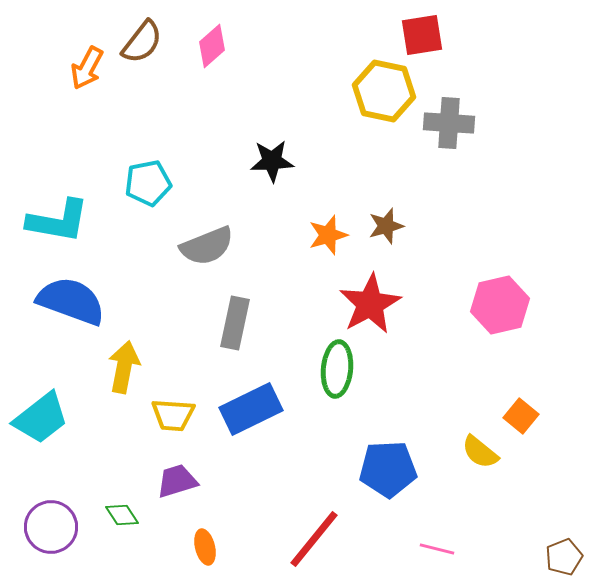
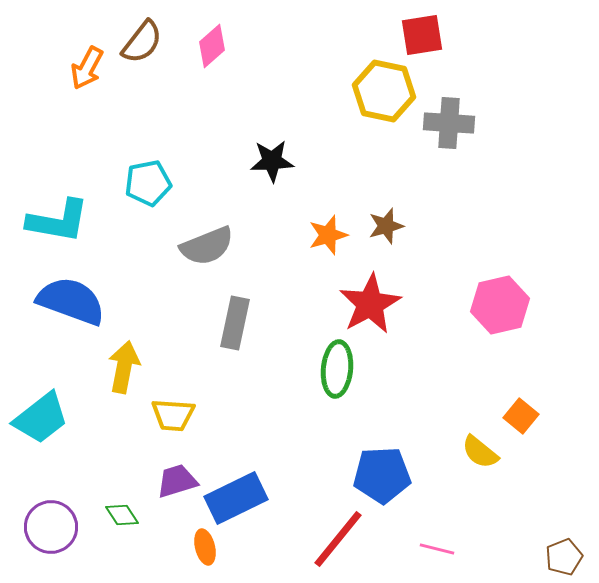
blue rectangle: moved 15 px left, 89 px down
blue pentagon: moved 6 px left, 6 px down
red line: moved 24 px right
